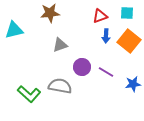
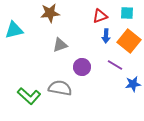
purple line: moved 9 px right, 7 px up
gray semicircle: moved 2 px down
green L-shape: moved 2 px down
